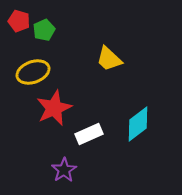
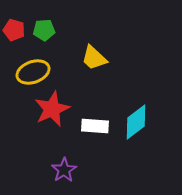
red pentagon: moved 5 px left, 9 px down
green pentagon: rotated 20 degrees clockwise
yellow trapezoid: moved 15 px left, 1 px up
red star: moved 2 px left, 1 px down
cyan diamond: moved 2 px left, 2 px up
white rectangle: moved 6 px right, 8 px up; rotated 28 degrees clockwise
